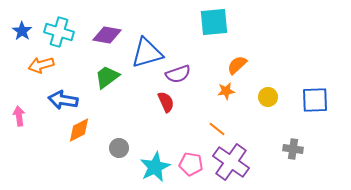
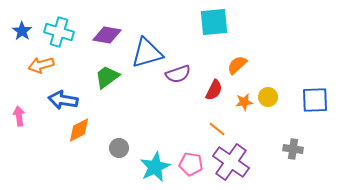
orange star: moved 18 px right, 11 px down
red semicircle: moved 48 px right, 12 px up; rotated 50 degrees clockwise
